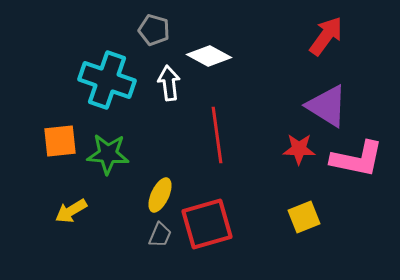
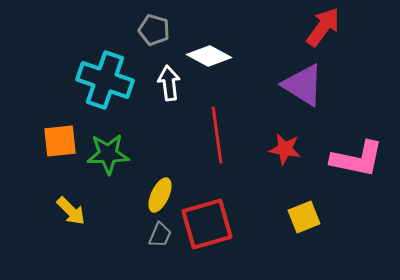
red arrow: moved 3 px left, 9 px up
cyan cross: moved 2 px left
purple triangle: moved 24 px left, 21 px up
red star: moved 14 px left; rotated 8 degrees clockwise
green star: rotated 6 degrees counterclockwise
yellow arrow: rotated 104 degrees counterclockwise
